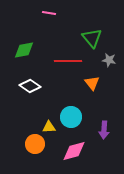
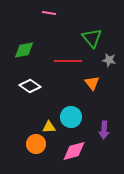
orange circle: moved 1 px right
